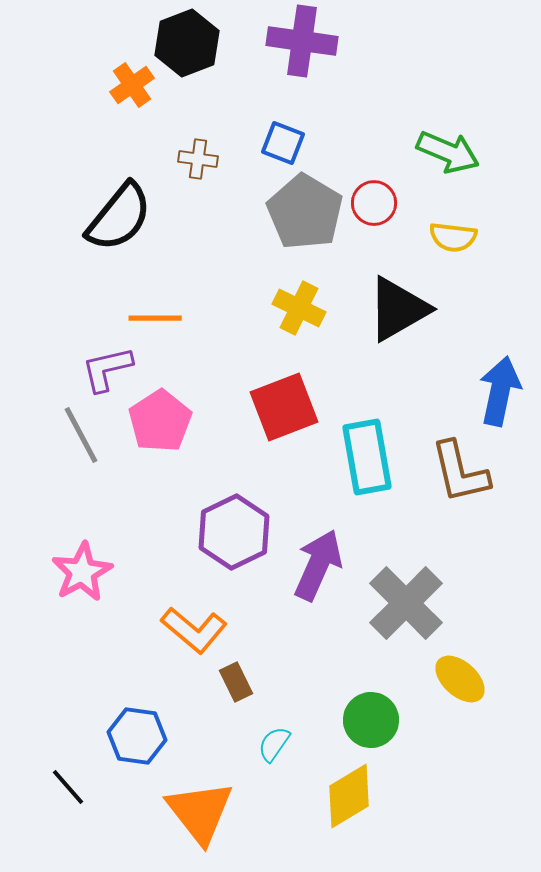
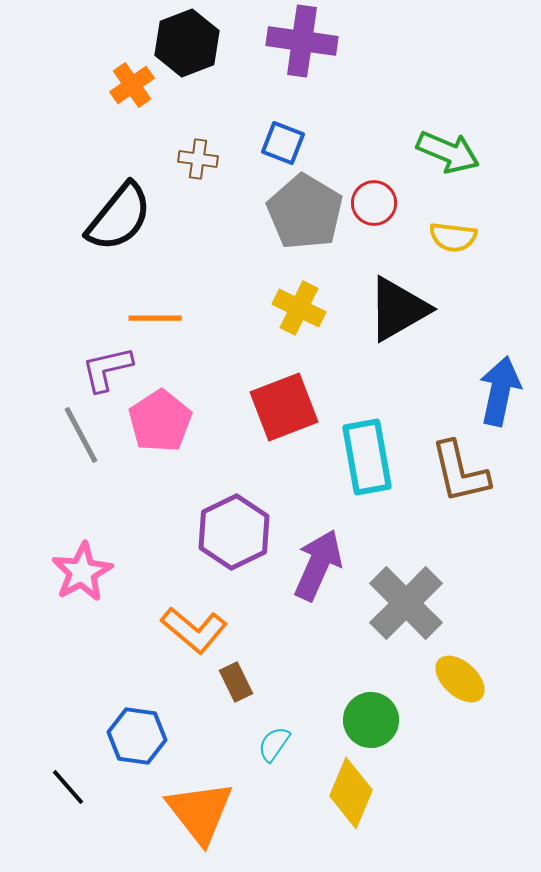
yellow diamond: moved 2 px right, 3 px up; rotated 36 degrees counterclockwise
